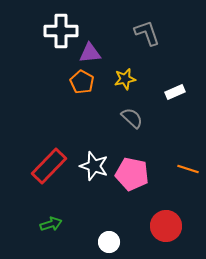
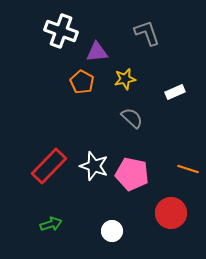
white cross: rotated 20 degrees clockwise
purple triangle: moved 7 px right, 1 px up
red circle: moved 5 px right, 13 px up
white circle: moved 3 px right, 11 px up
